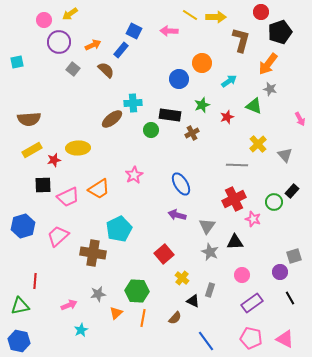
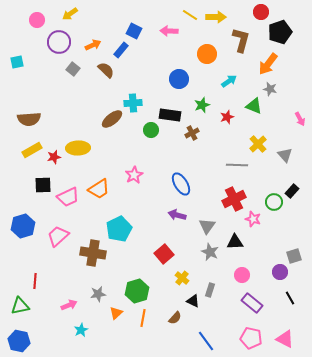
pink circle at (44, 20): moved 7 px left
orange circle at (202, 63): moved 5 px right, 9 px up
red star at (54, 160): moved 3 px up
green hexagon at (137, 291): rotated 20 degrees counterclockwise
purple rectangle at (252, 303): rotated 75 degrees clockwise
